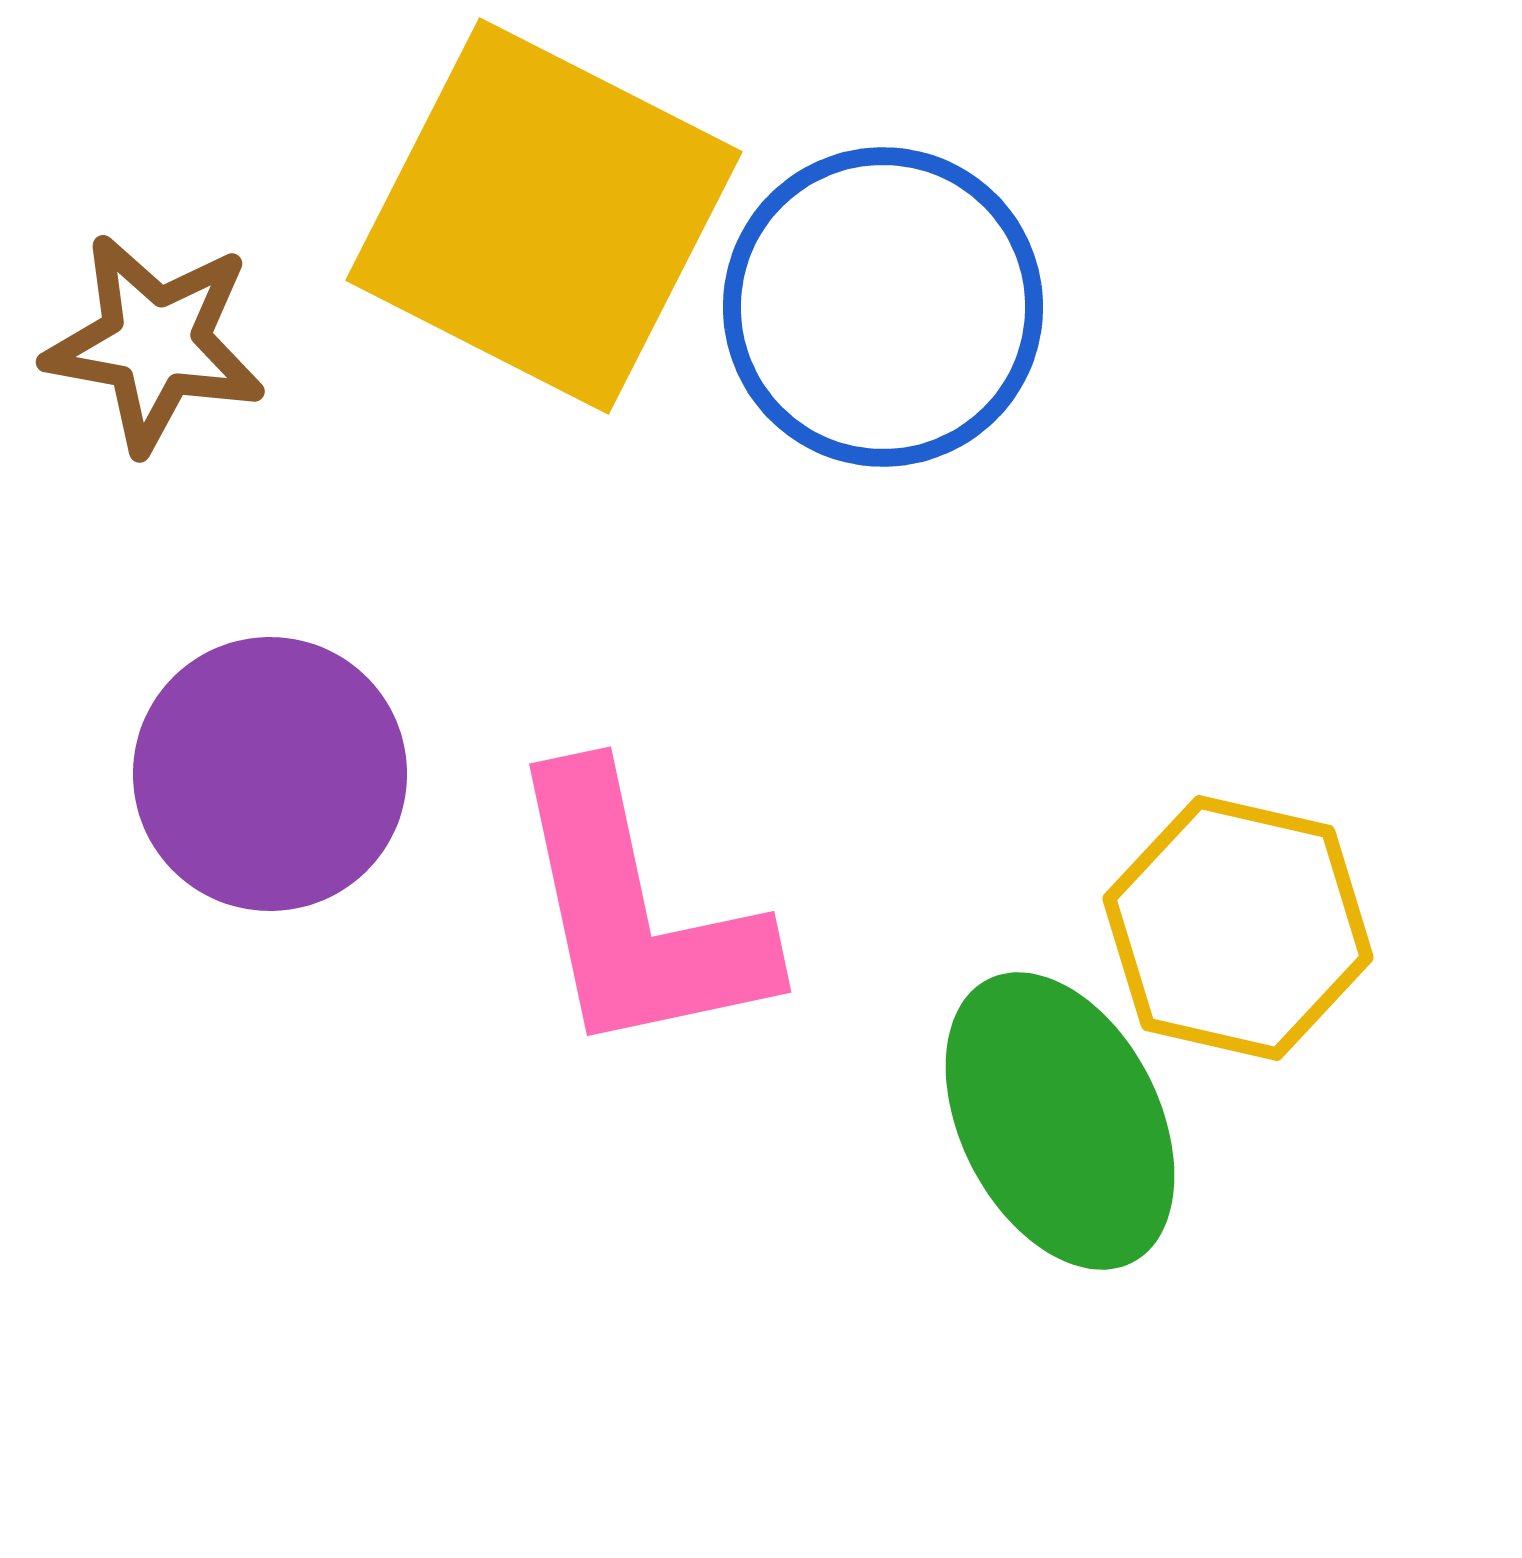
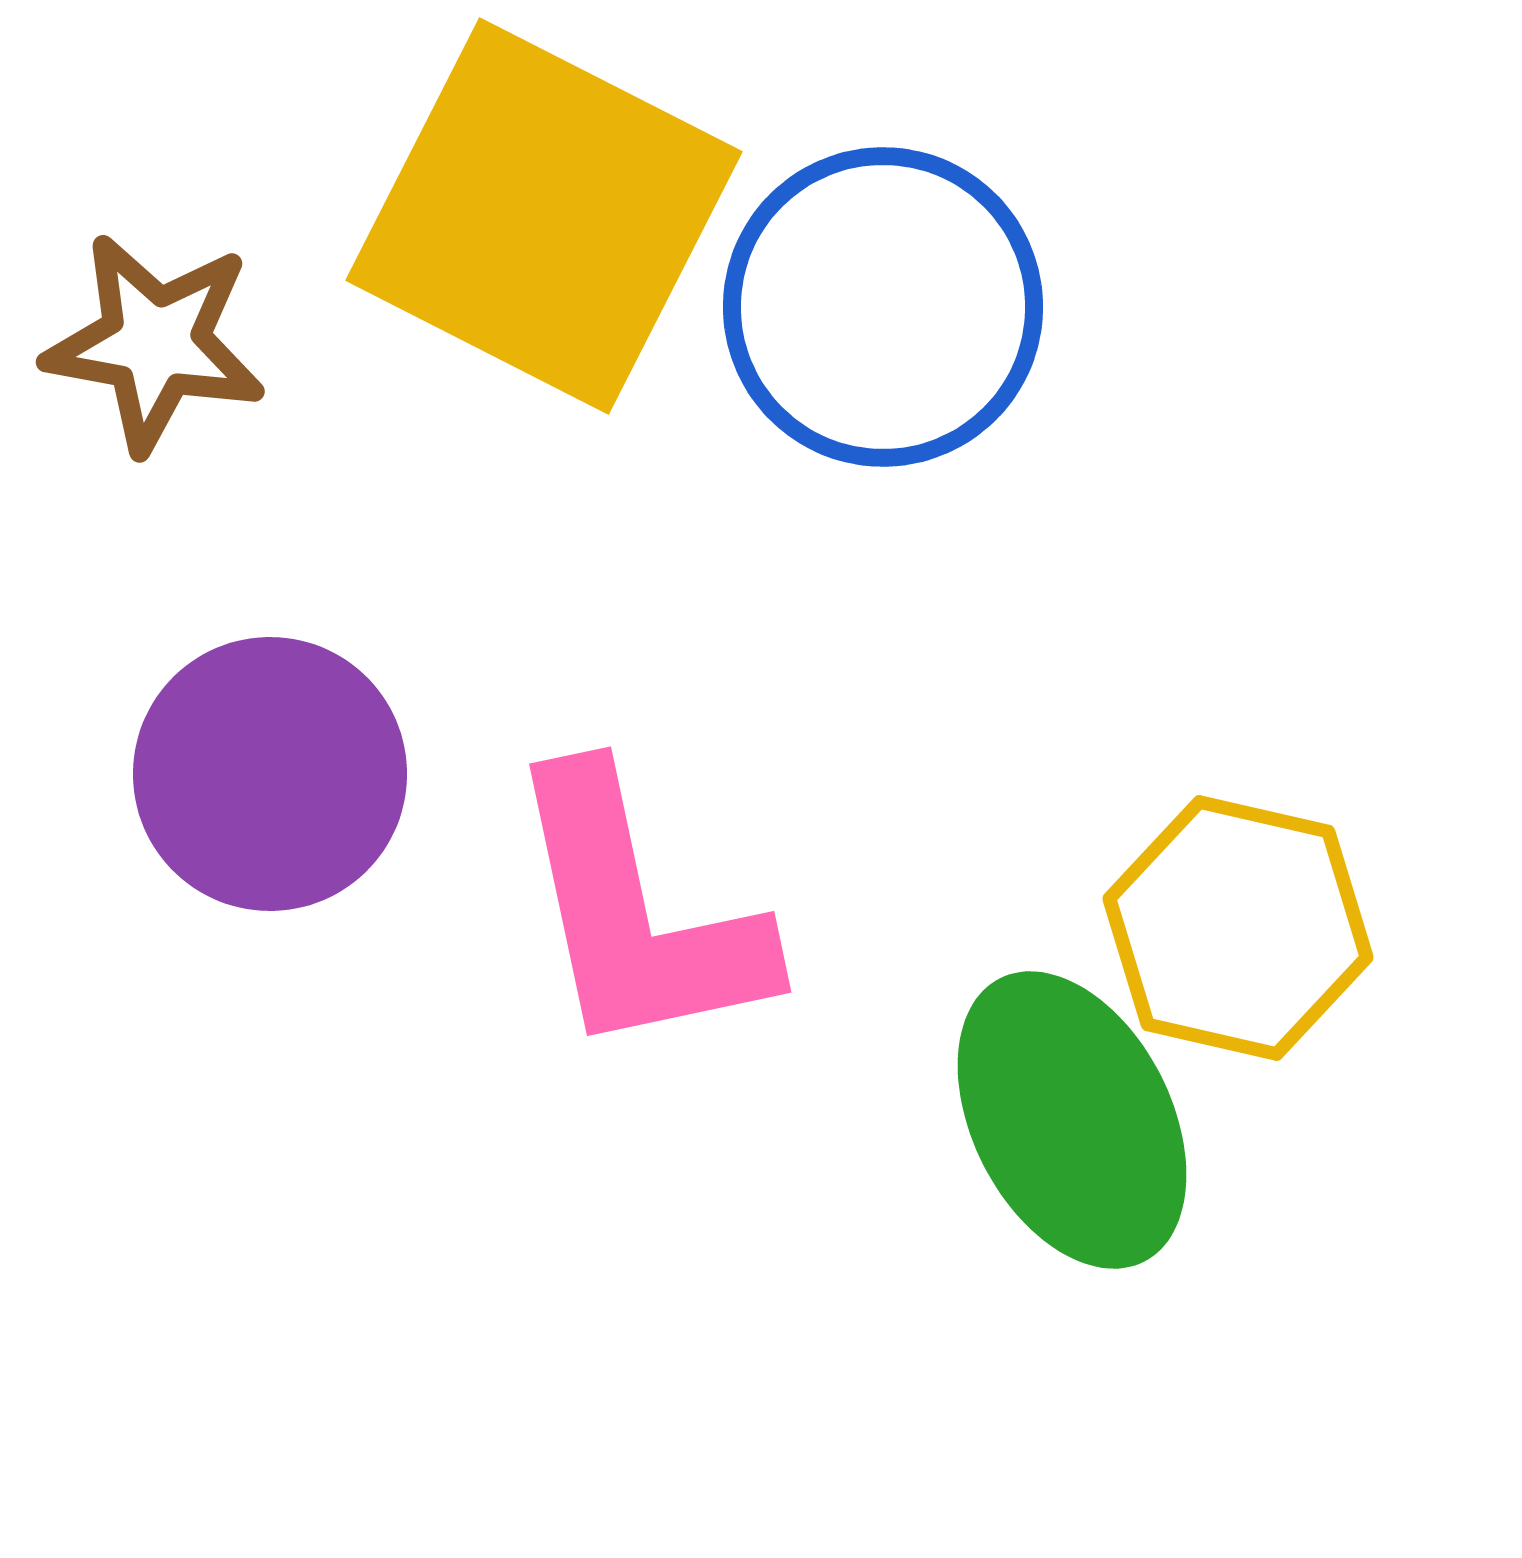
green ellipse: moved 12 px right, 1 px up
